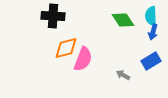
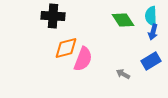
gray arrow: moved 1 px up
